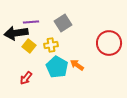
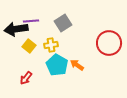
purple line: moved 1 px up
black arrow: moved 4 px up
cyan pentagon: moved 2 px up
